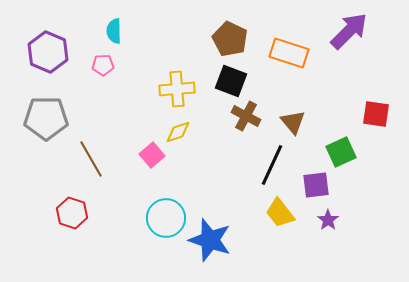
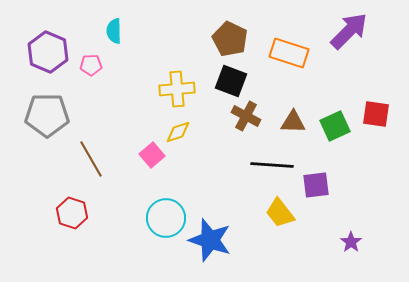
pink pentagon: moved 12 px left
gray pentagon: moved 1 px right, 3 px up
brown triangle: rotated 48 degrees counterclockwise
green square: moved 6 px left, 26 px up
black line: rotated 69 degrees clockwise
purple star: moved 23 px right, 22 px down
